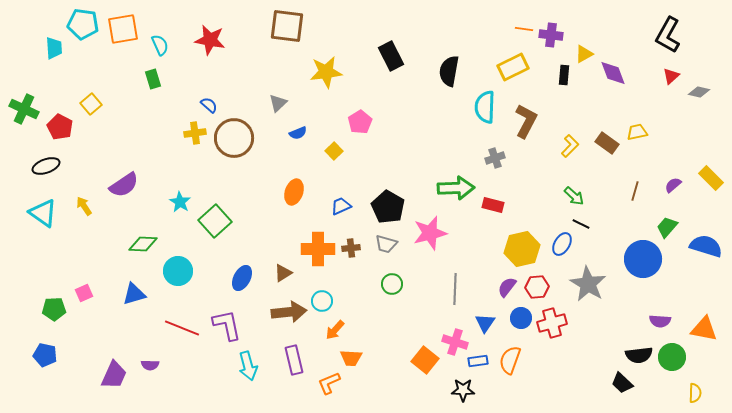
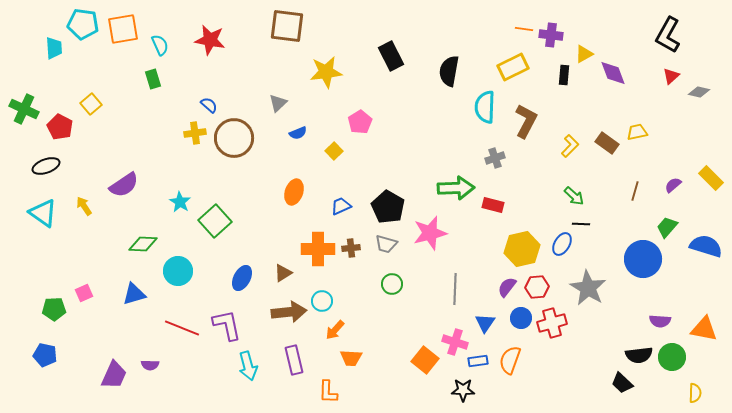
black line at (581, 224): rotated 24 degrees counterclockwise
gray star at (588, 284): moved 4 px down
orange L-shape at (329, 383): moved 1 px left, 9 px down; rotated 65 degrees counterclockwise
